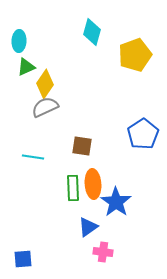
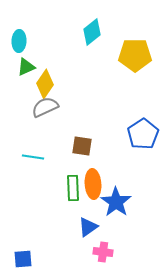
cyan diamond: rotated 36 degrees clockwise
yellow pentagon: rotated 20 degrees clockwise
